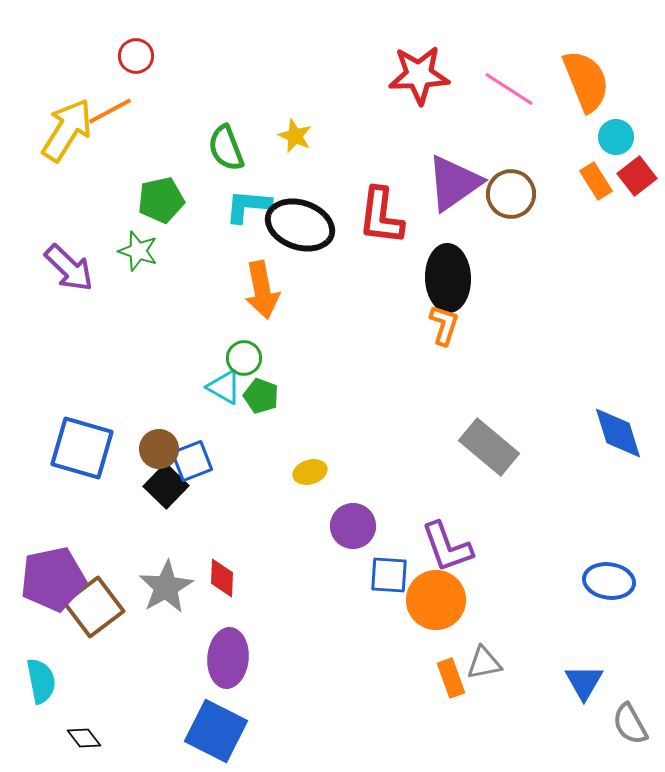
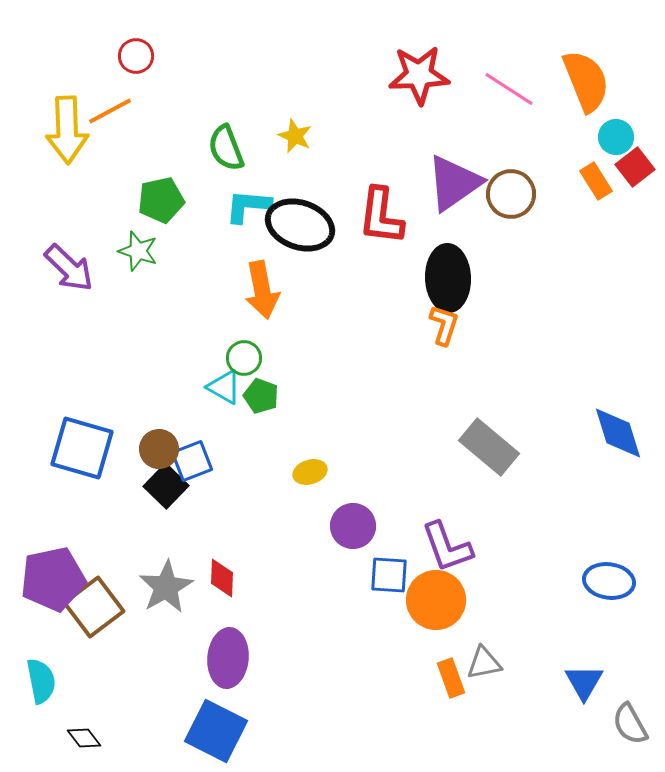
yellow arrow at (67, 130): rotated 146 degrees clockwise
red square at (637, 176): moved 2 px left, 9 px up
